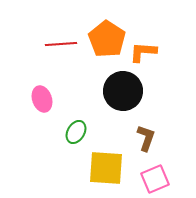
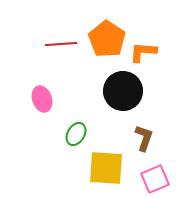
green ellipse: moved 2 px down
brown L-shape: moved 2 px left
